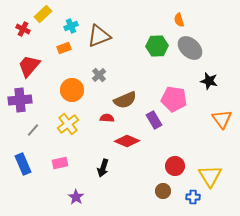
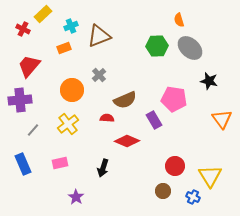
blue cross: rotated 24 degrees clockwise
